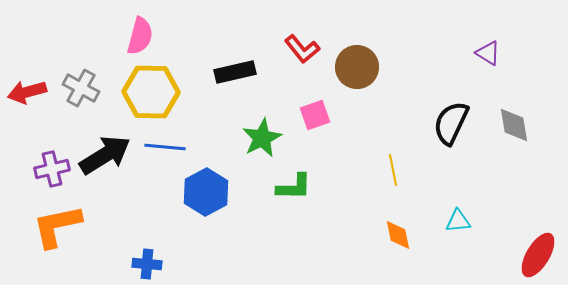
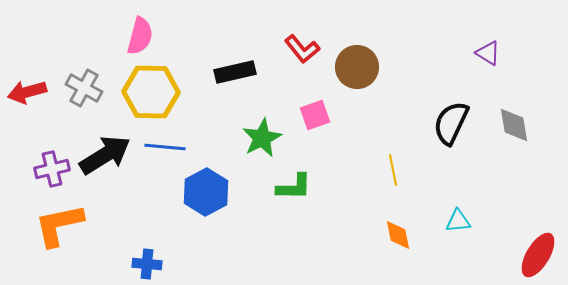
gray cross: moved 3 px right
orange L-shape: moved 2 px right, 1 px up
